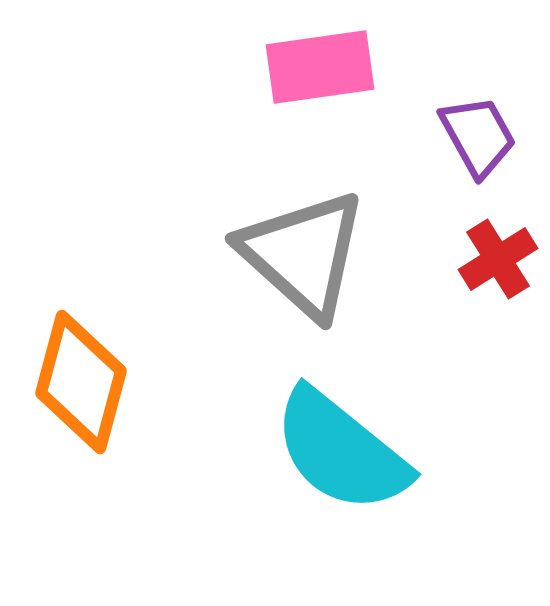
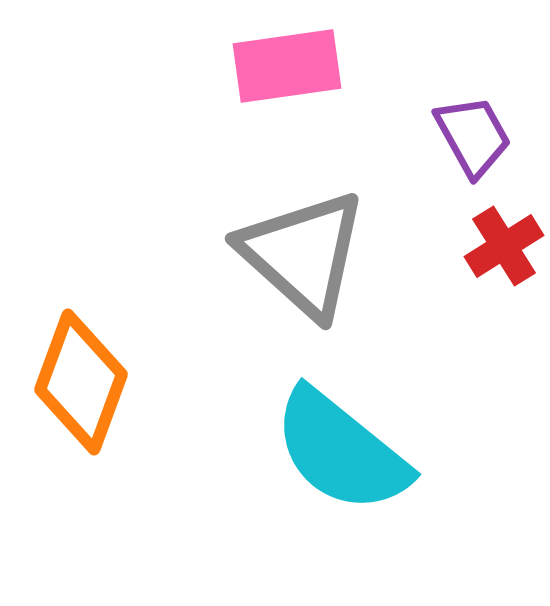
pink rectangle: moved 33 px left, 1 px up
purple trapezoid: moved 5 px left
red cross: moved 6 px right, 13 px up
orange diamond: rotated 5 degrees clockwise
